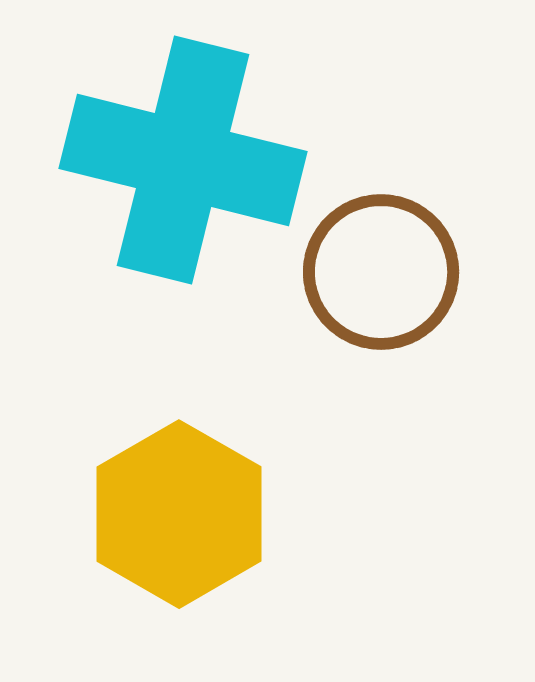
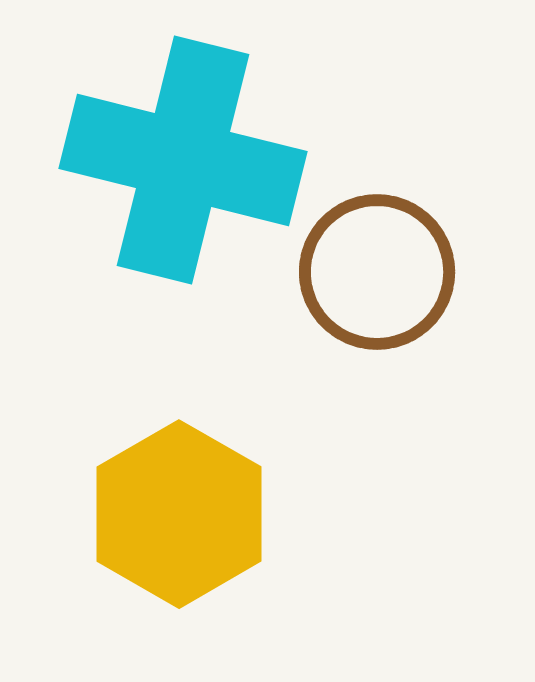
brown circle: moved 4 px left
